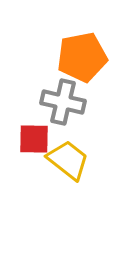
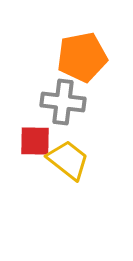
gray cross: rotated 6 degrees counterclockwise
red square: moved 1 px right, 2 px down
